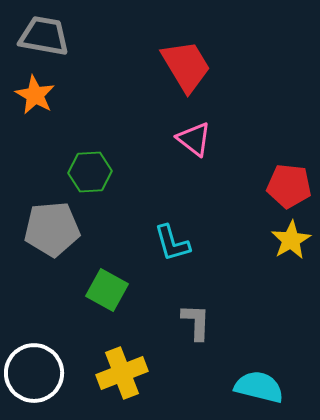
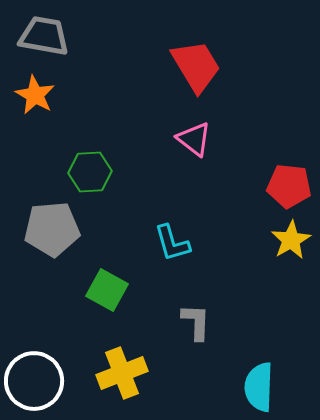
red trapezoid: moved 10 px right
white circle: moved 8 px down
cyan semicircle: rotated 102 degrees counterclockwise
